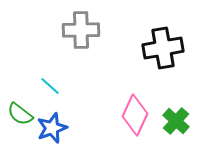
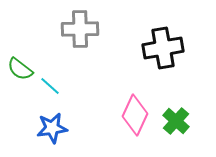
gray cross: moved 1 px left, 1 px up
green semicircle: moved 45 px up
blue star: rotated 12 degrees clockwise
